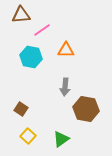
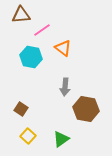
orange triangle: moved 3 px left, 2 px up; rotated 36 degrees clockwise
